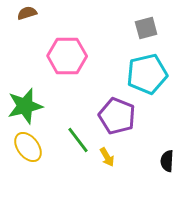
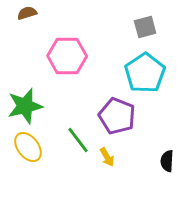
gray square: moved 1 px left, 1 px up
cyan pentagon: moved 2 px left, 1 px up; rotated 21 degrees counterclockwise
